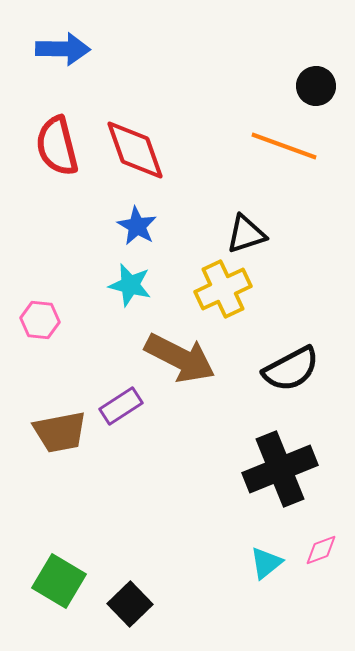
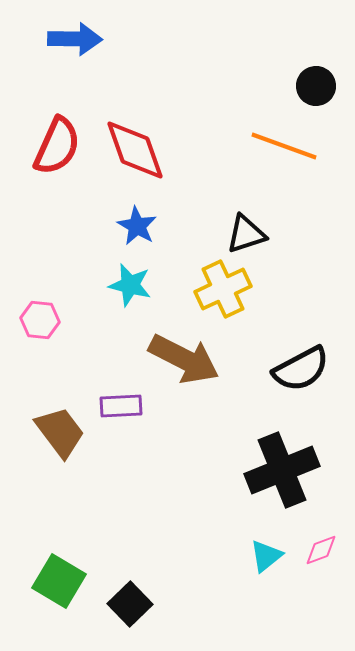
blue arrow: moved 12 px right, 10 px up
red semicircle: rotated 142 degrees counterclockwise
brown arrow: moved 4 px right, 1 px down
black semicircle: moved 10 px right
purple rectangle: rotated 30 degrees clockwise
brown trapezoid: rotated 116 degrees counterclockwise
black cross: moved 2 px right, 1 px down
cyan triangle: moved 7 px up
